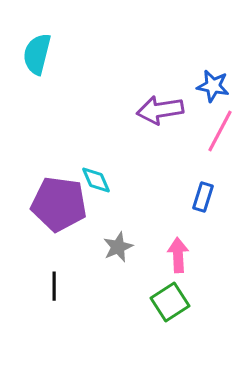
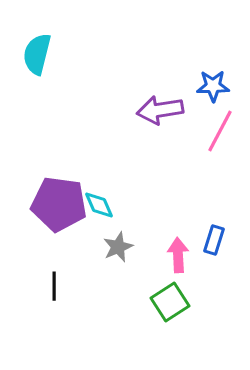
blue star: rotated 12 degrees counterclockwise
cyan diamond: moved 3 px right, 25 px down
blue rectangle: moved 11 px right, 43 px down
